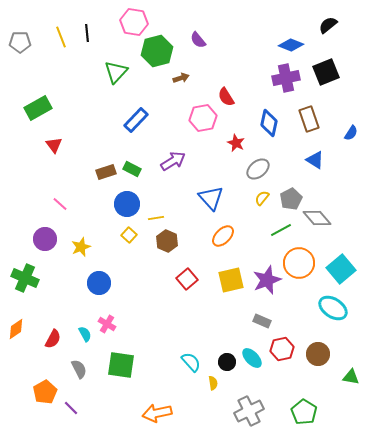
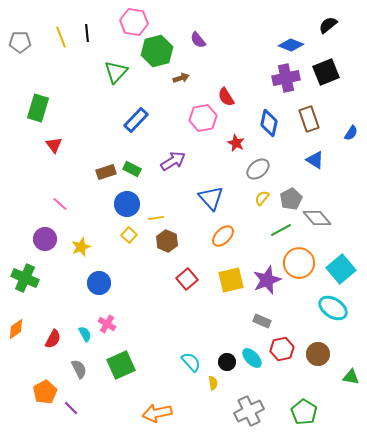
green rectangle at (38, 108): rotated 44 degrees counterclockwise
green square at (121, 365): rotated 32 degrees counterclockwise
